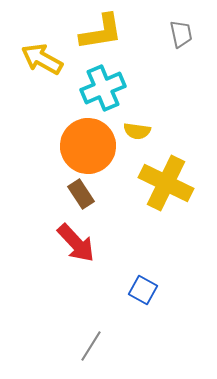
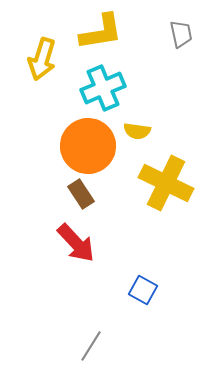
yellow arrow: rotated 102 degrees counterclockwise
